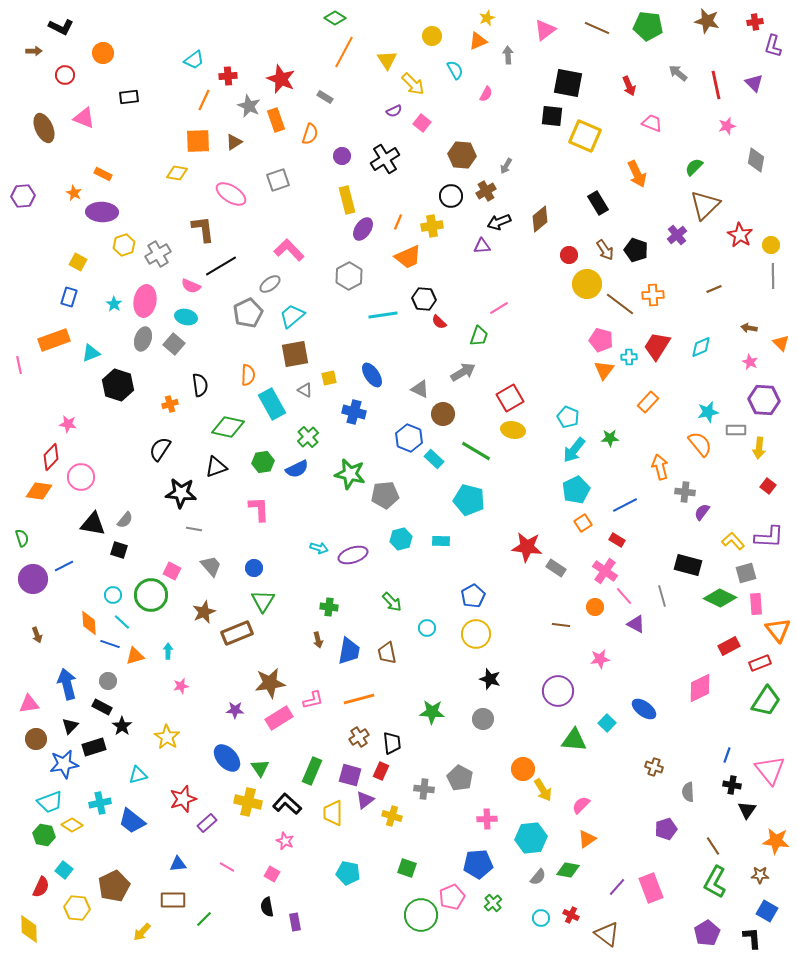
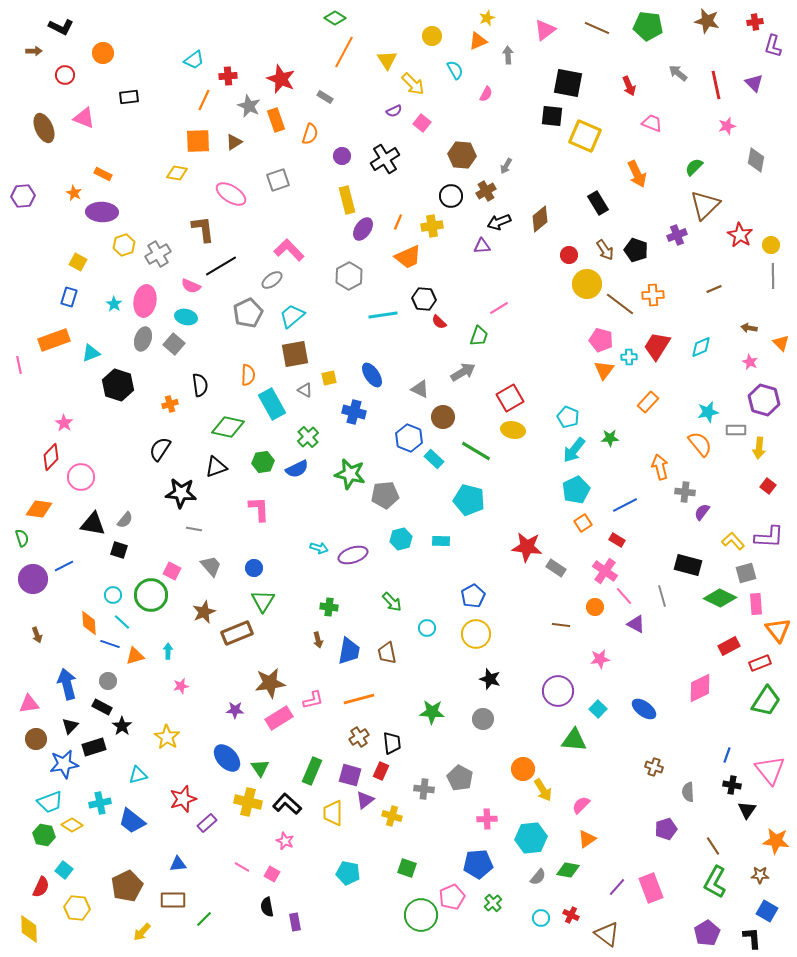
purple cross at (677, 235): rotated 18 degrees clockwise
gray ellipse at (270, 284): moved 2 px right, 4 px up
purple hexagon at (764, 400): rotated 12 degrees clockwise
brown circle at (443, 414): moved 3 px down
pink star at (68, 424): moved 4 px left, 1 px up; rotated 24 degrees clockwise
orange diamond at (39, 491): moved 18 px down
cyan square at (607, 723): moved 9 px left, 14 px up
pink line at (227, 867): moved 15 px right
brown pentagon at (114, 886): moved 13 px right
